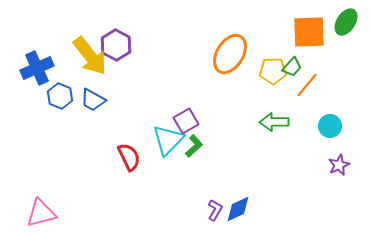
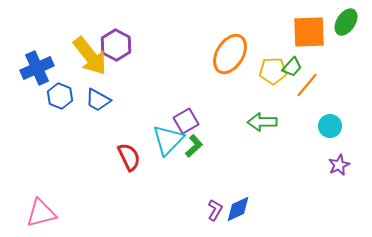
blue trapezoid: moved 5 px right
green arrow: moved 12 px left
